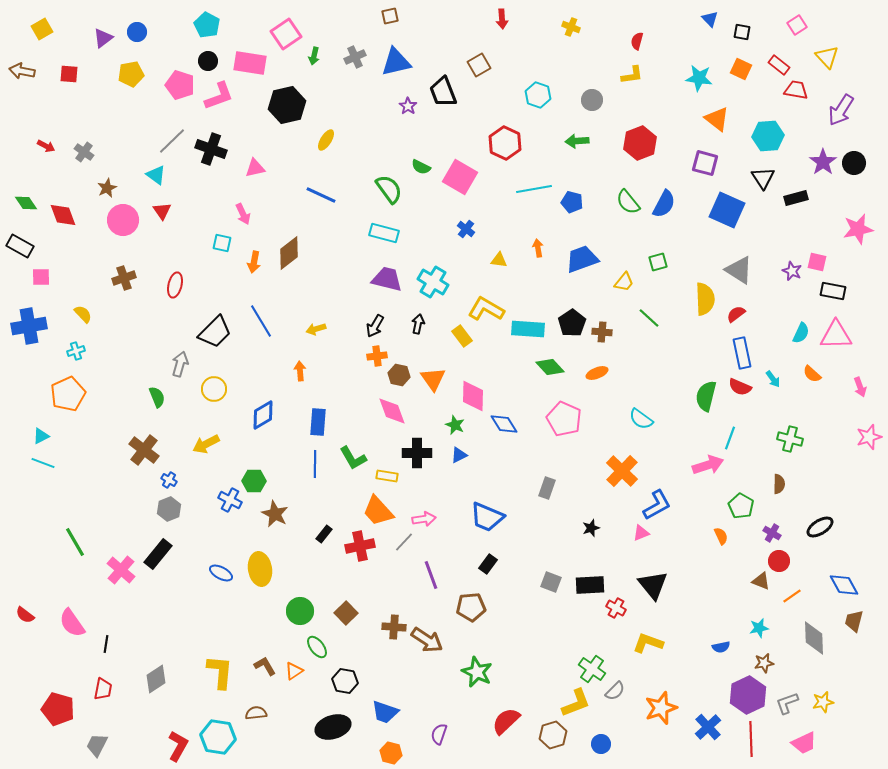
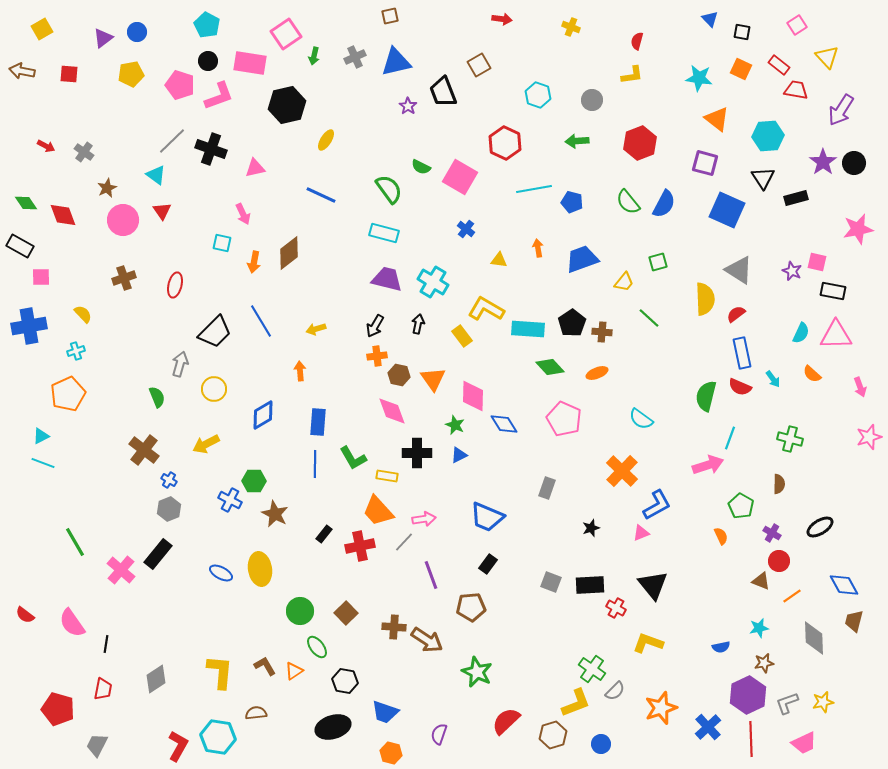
red arrow at (502, 19): rotated 78 degrees counterclockwise
